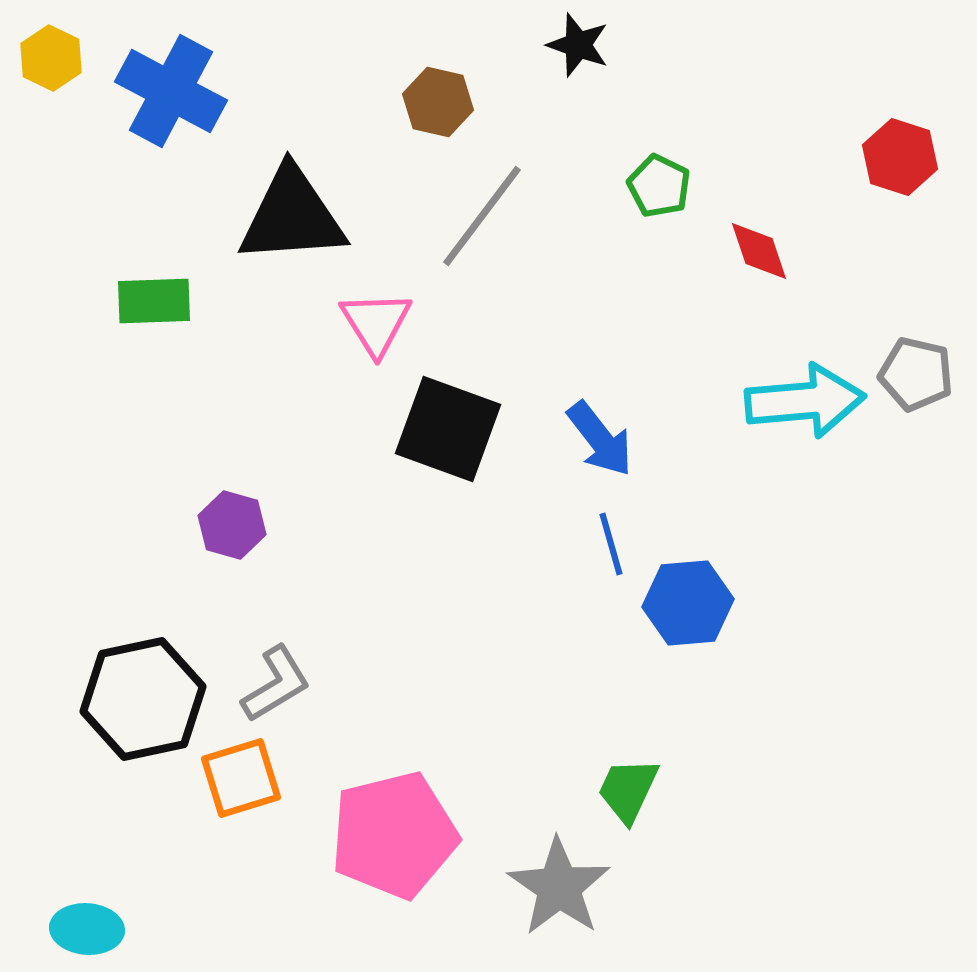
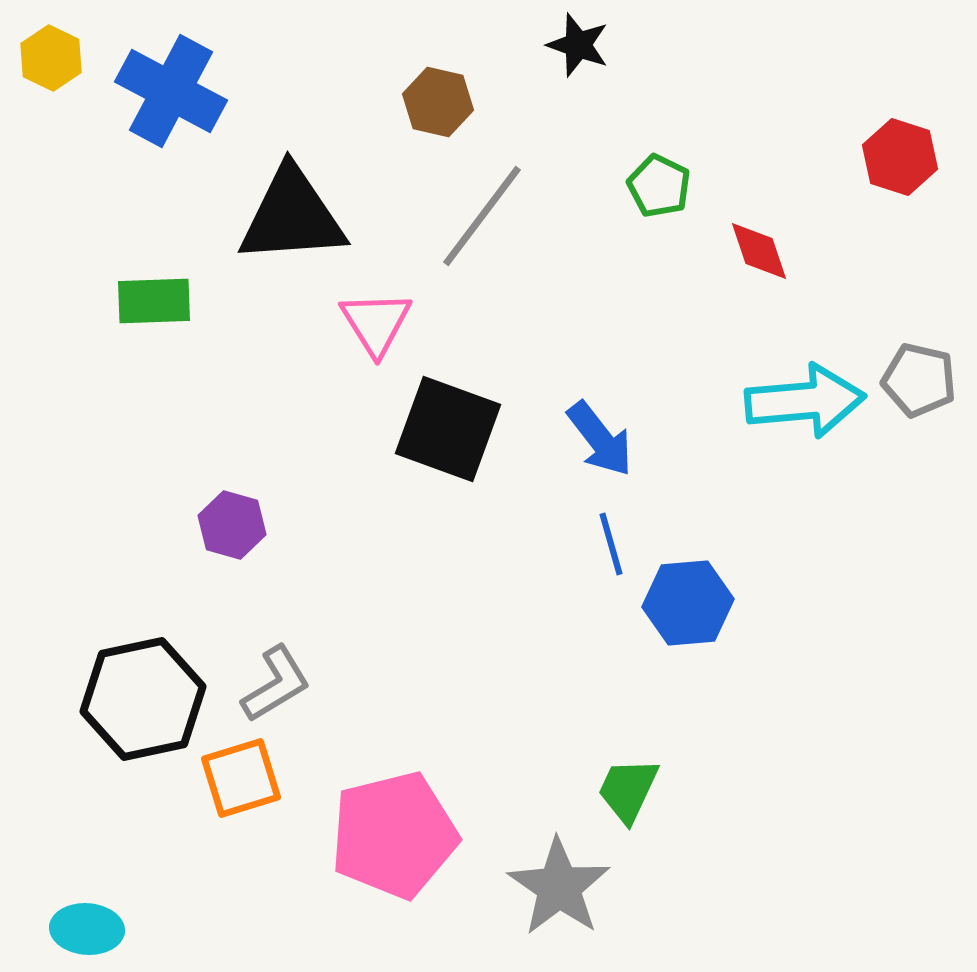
gray pentagon: moved 3 px right, 6 px down
